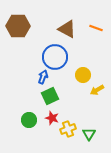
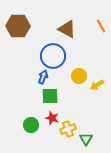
orange line: moved 5 px right, 2 px up; rotated 40 degrees clockwise
blue circle: moved 2 px left, 1 px up
yellow circle: moved 4 px left, 1 px down
yellow arrow: moved 5 px up
green square: rotated 24 degrees clockwise
green circle: moved 2 px right, 5 px down
green triangle: moved 3 px left, 5 px down
